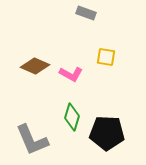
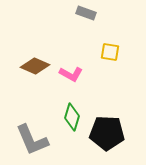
yellow square: moved 4 px right, 5 px up
